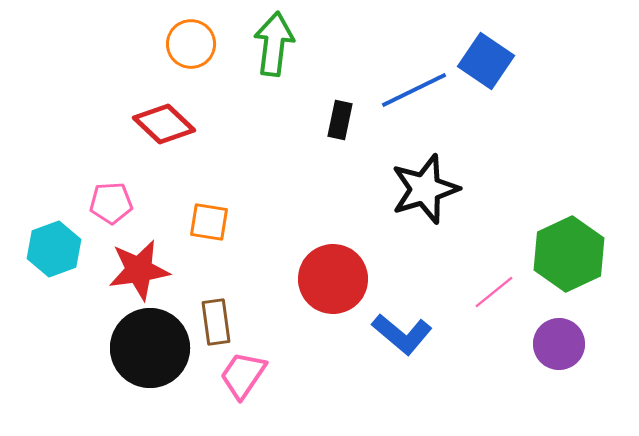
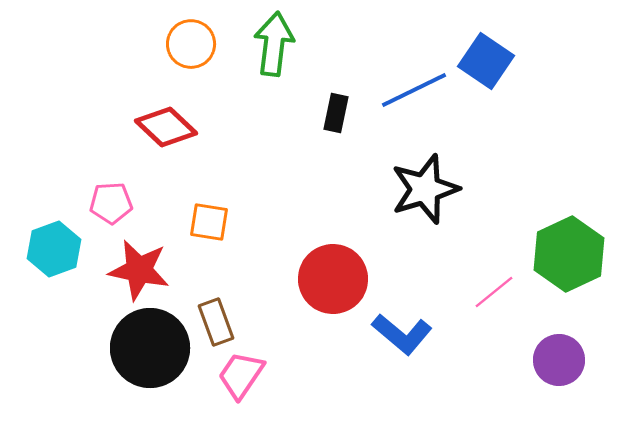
black rectangle: moved 4 px left, 7 px up
red diamond: moved 2 px right, 3 px down
red star: rotated 20 degrees clockwise
brown rectangle: rotated 12 degrees counterclockwise
purple circle: moved 16 px down
pink trapezoid: moved 2 px left
